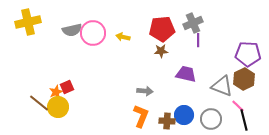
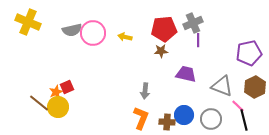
yellow cross: rotated 35 degrees clockwise
red pentagon: moved 2 px right
yellow arrow: moved 2 px right
purple pentagon: moved 1 px right, 1 px up; rotated 15 degrees counterclockwise
brown hexagon: moved 11 px right, 8 px down
gray arrow: rotated 91 degrees clockwise
orange L-shape: moved 2 px down
brown cross: moved 1 px down
